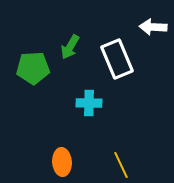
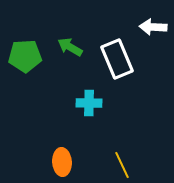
green arrow: rotated 90 degrees clockwise
green pentagon: moved 8 px left, 12 px up
yellow line: moved 1 px right
